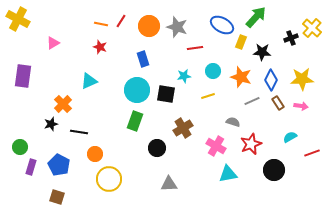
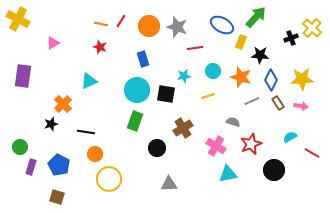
black star at (262, 52): moved 2 px left, 3 px down
black line at (79, 132): moved 7 px right
red line at (312, 153): rotated 49 degrees clockwise
